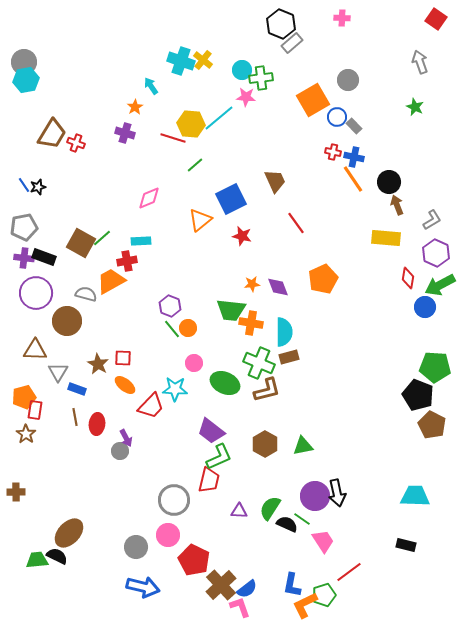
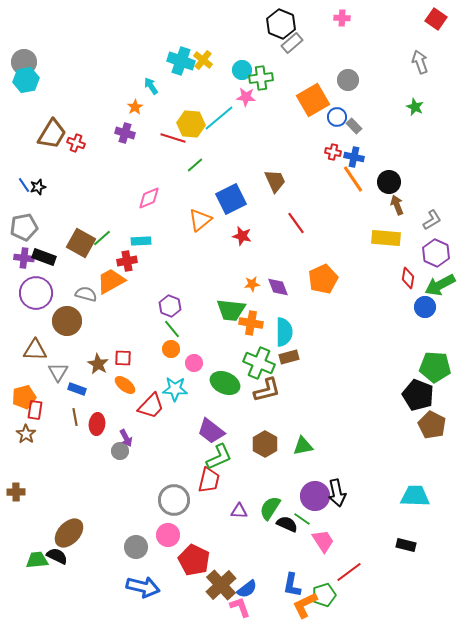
orange circle at (188, 328): moved 17 px left, 21 px down
